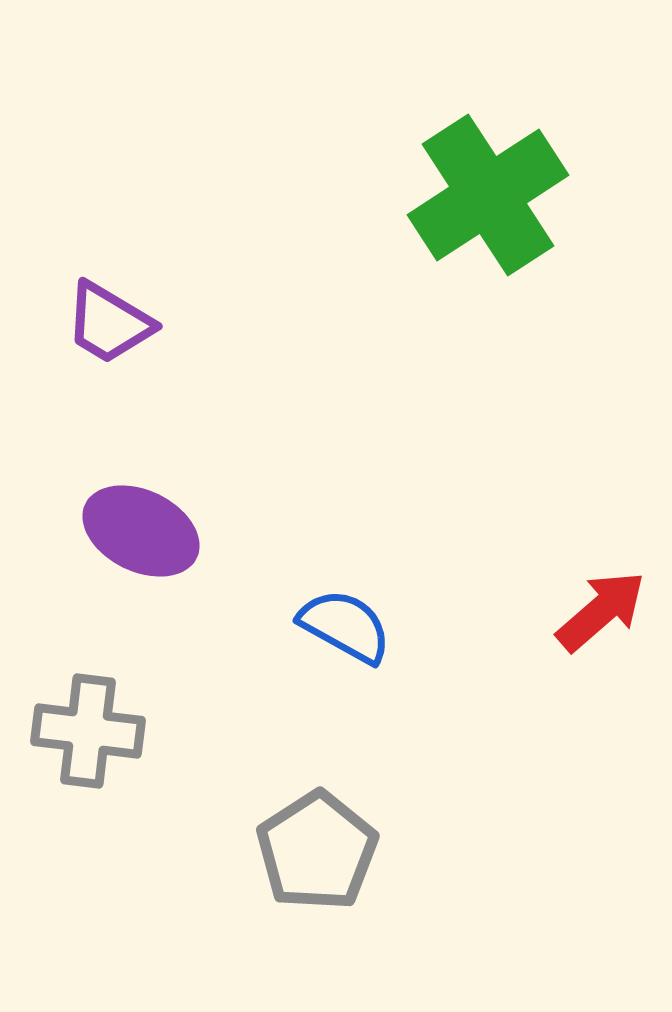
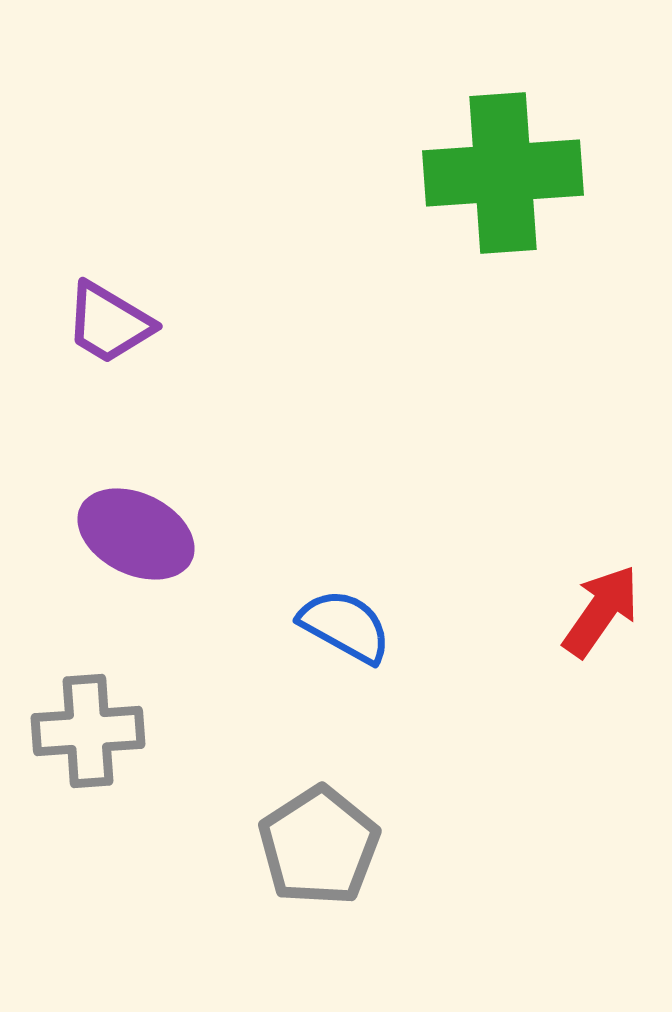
green cross: moved 15 px right, 22 px up; rotated 29 degrees clockwise
purple ellipse: moved 5 px left, 3 px down
red arrow: rotated 14 degrees counterclockwise
gray cross: rotated 11 degrees counterclockwise
gray pentagon: moved 2 px right, 5 px up
